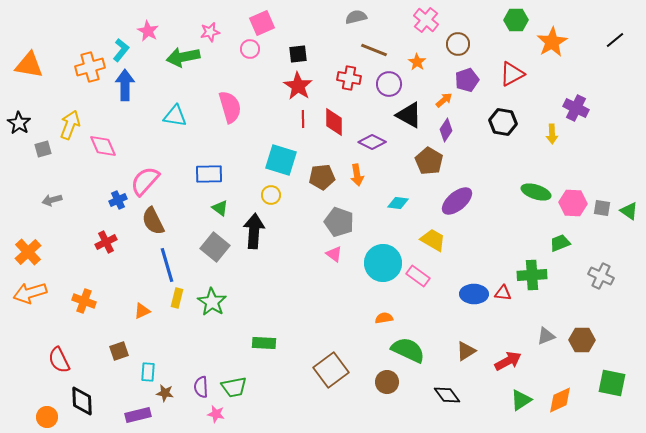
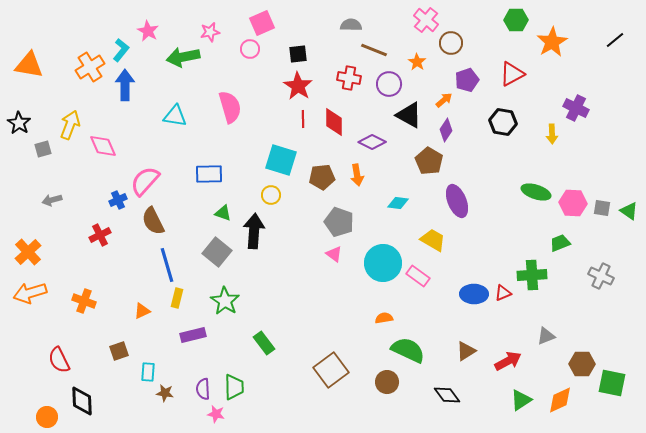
gray semicircle at (356, 17): moved 5 px left, 8 px down; rotated 15 degrees clockwise
brown circle at (458, 44): moved 7 px left, 1 px up
orange cross at (90, 67): rotated 16 degrees counterclockwise
purple ellipse at (457, 201): rotated 72 degrees counterclockwise
green triangle at (220, 208): moved 3 px right, 5 px down; rotated 18 degrees counterclockwise
red cross at (106, 242): moved 6 px left, 7 px up
gray square at (215, 247): moved 2 px right, 5 px down
red triangle at (503, 293): rotated 30 degrees counterclockwise
green star at (212, 302): moved 13 px right, 1 px up
brown hexagon at (582, 340): moved 24 px down
green rectangle at (264, 343): rotated 50 degrees clockwise
purple semicircle at (201, 387): moved 2 px right, 2 px down
green trapezoid at (234, 387): rotated 80 degrees counterclockwise
purple rectangle at (138, 415): moved 55 px right, 80 px up
